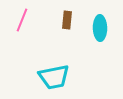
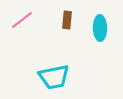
pink line: rotated 30 degrees clockwise
